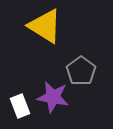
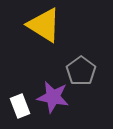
yellow triangle: moved 1 px left, 1 px up
